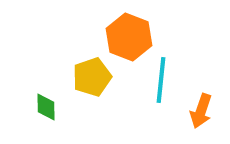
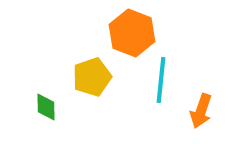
orange hexagon: moved 3 px right, 4 px up
